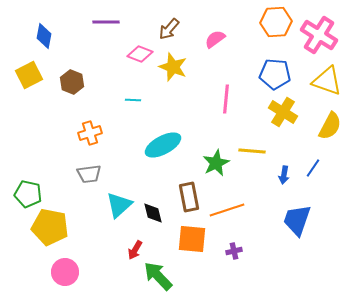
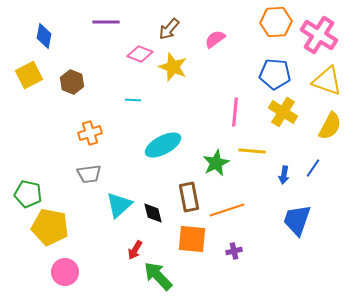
pink line: moved 9 px right, 13 px down
